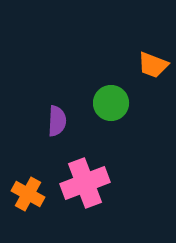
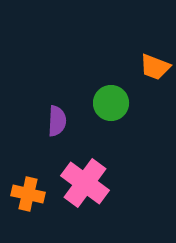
orange trapezoid: moved 2 px right, 2 px down
pink cross: rotated 33 degrees counterclockwise
orange cross: rotated 16 degrees counterclockwise
